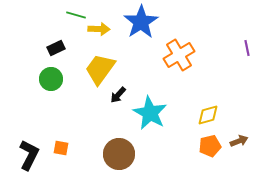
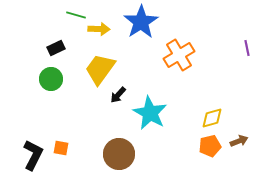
yellow diamond: moved 4 px right, 3 px down
black L-shape: moved 4 px right
